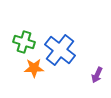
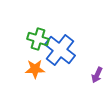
green cross: moved 14 px right, 3 px up
orange star: moved 1 px right, 1 px down
